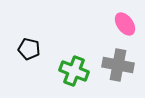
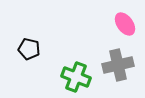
gray cross: rotated 24 degrees counterclockwise
green cross: moved 2 px right, 6 px down
